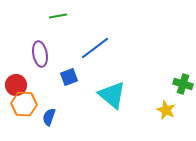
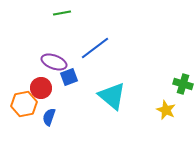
green line: moved 4 px right, 3 px up
purple ellipse: moved 14 px right, 8 px down; rotated 60 degrees counterclockwise
red circle: moved 25 px right, 3 px down
cyan triangle: moved 1 px down
orange hexagon: rotated 15 degrees counterclockwise
